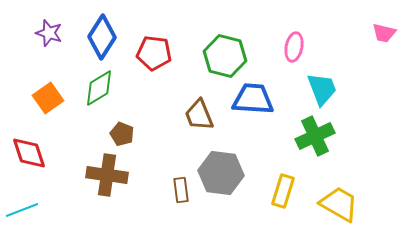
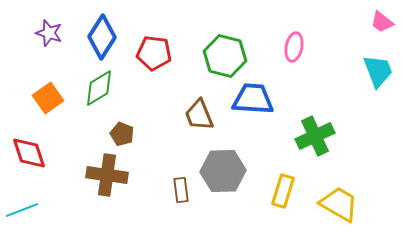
pink trapezoid: moved 2 px left, 11 px up; rotated 25 degrees clockwise
cyan trapezoid: moved 56 px right, 18 px up
gray hexagon: moved 2 px right, 2 px up; rotated 9 degrees counterclockwise
